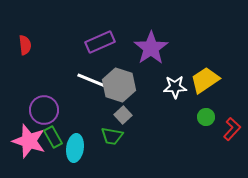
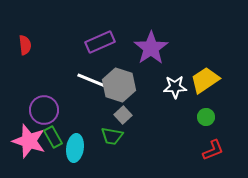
red L-shape: moved 19 px left, 21 px down; rotated 25 degrees clockwise
